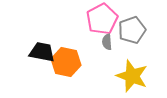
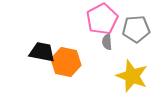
gray pentagon: moved 4 px right, 1 px up; rotated 16 degrees clockwise
